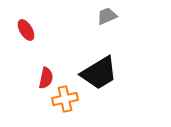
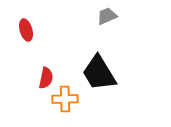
red ellipse: rotated 15 degrees clockwise
black trapezoid: rotated 90 degrees clockwise
orange cross: rotated 10 degrees clockwise
